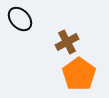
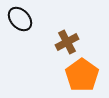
orange pentagon: moved 3 px right, 1 px down
